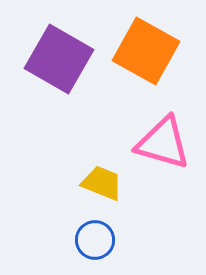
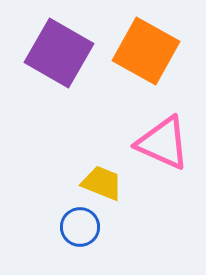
purple square: moved 6 px up
pink triangle: rotated 8 degrees clockwise
blue circle: moved 15 px left, 13 px up
